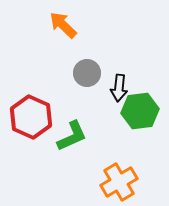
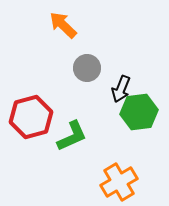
gray circle: moved 5 px up
black arrow: moved 2 px right, 1 px down; rotated 16 degrees clockwise
green hexagon: moved 1 px left, 1 px down
red hexagon: rotated 21 degrees clockwise
